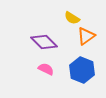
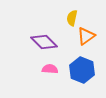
yellow semicircle: rotated 70 degrees clockwise
pink semicircle: moved 4 px right; rotated 21 degrees counterclockwise
